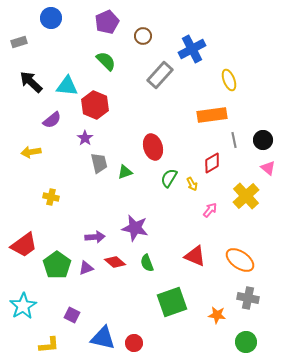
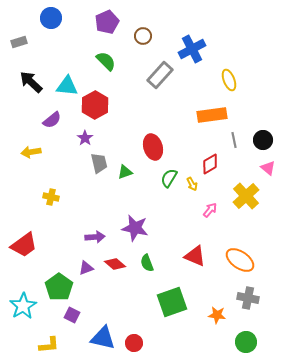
red hexagon at (95, 105): rotated 8 degrees clockwise
red diamond at (212, 163): moved 2 px left, 1 px down
red diamond at (115, 262): moved 2 px down
green pentagon at (57, 265): moved 2 px right, 22 px down
